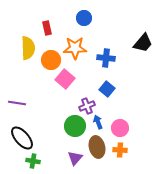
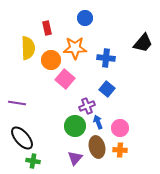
blue circle: moved 1 px right
